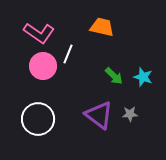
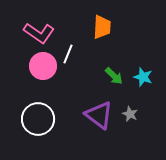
orange trapezoid: rotated 80 degrees clockwise
gray star: rotated 28 degrees clockwise
